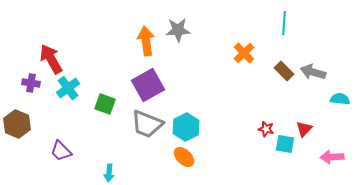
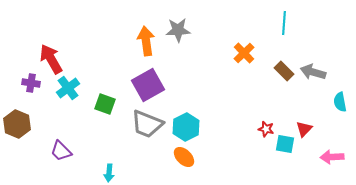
cyan semicircle: moved 3 px down; rotated 108 degrees counterclockwise
